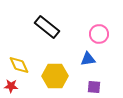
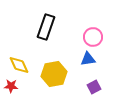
black rectangle: moved 1 px left; rotated 70 degrees clockwise
pink circle: moved 6 px left, 3 px down
yellow hexagon: moved 1 px left, 2 px up; rotated 10 degrees counterclockwise
purple square: rotated 32 degrees counterclockwise
